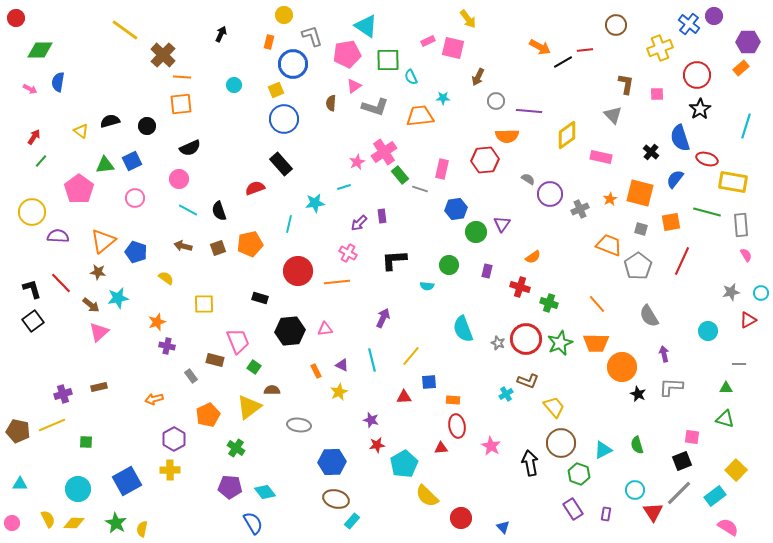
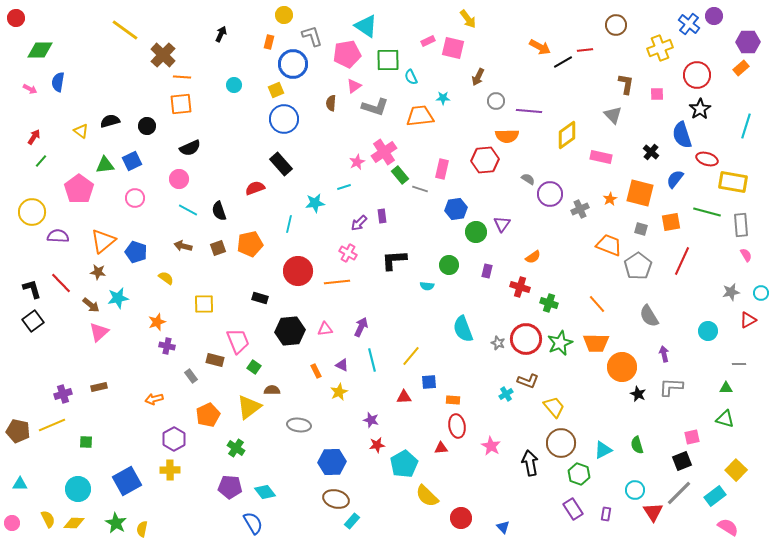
blue semicircle at (680, 138): moved 2 px right, 3 px up
purple arrow at (383, 318): moved 22 px left, 9 px down
pink square at (692, 437): rotated 21 degrees counterclockwise
